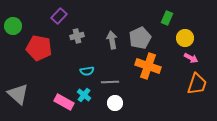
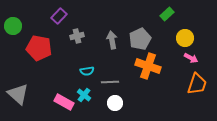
green rectangle: moved 4 px up; rotated 24 degrees clockwise
gray pentagon: moved 1 px down
